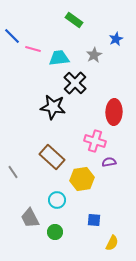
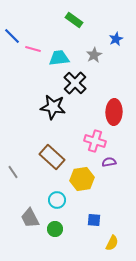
green circle: moved 3 px up
